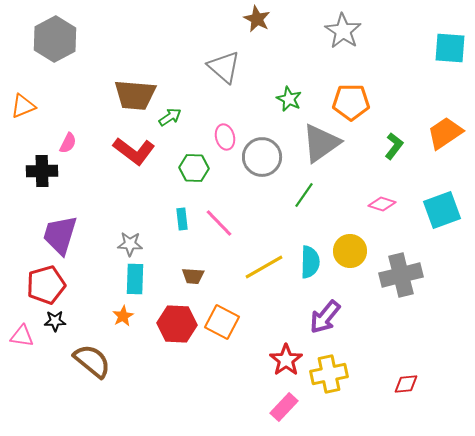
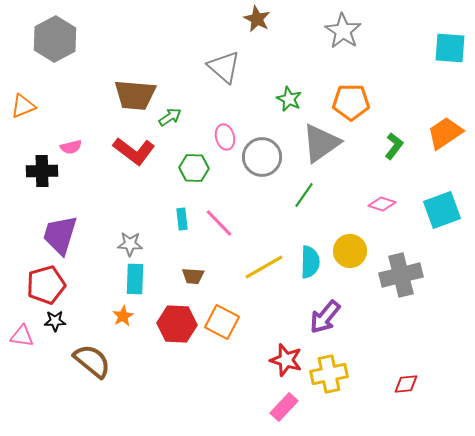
pink semicircle at (68, 143): moved 3 px right, 4 px down; rotated 50 degrees clockwise
red star at (286, 360): rotated 20 degrees counterclockwise
